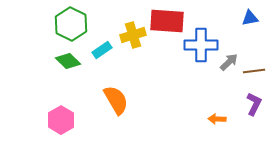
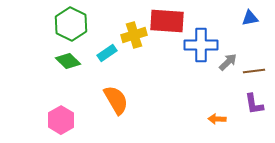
yellow cross: moved 1 px right
cyan rectangle: moved 5 px right, 3 px down
gray arrow: moved 1 px left
purple L-shape: rotated 145 degrees clockwise
